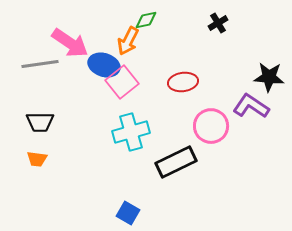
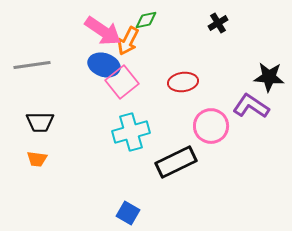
pink arrow: moved 33 px right, 12 px up
gray line: moved 8 px left, 1 px down
